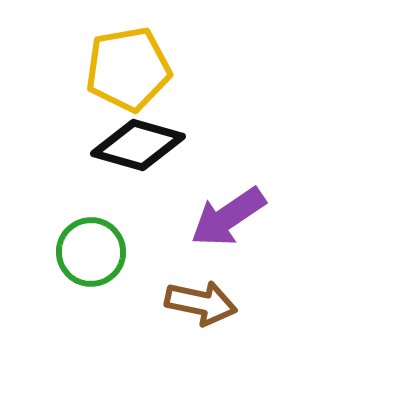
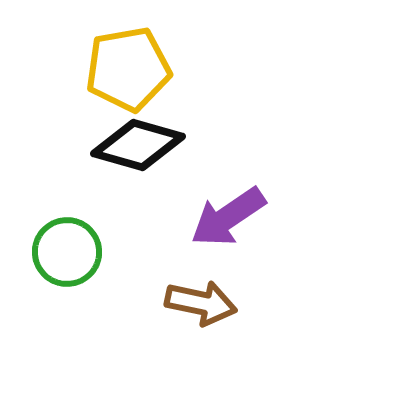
green circle: moved 24 px left
